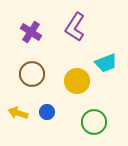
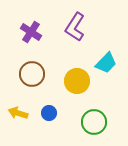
cyan trapezoid: rotated 25 degrees counterclockwise
blue circle: moved 2 px right, 1 px down
